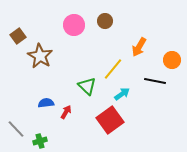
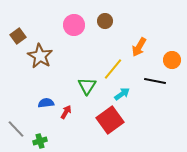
green triangle: rotated 18 degrees clockwise
